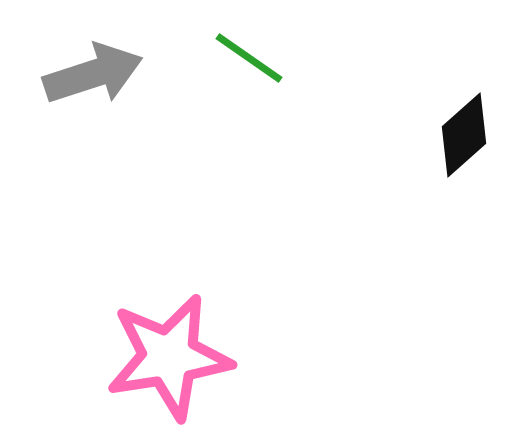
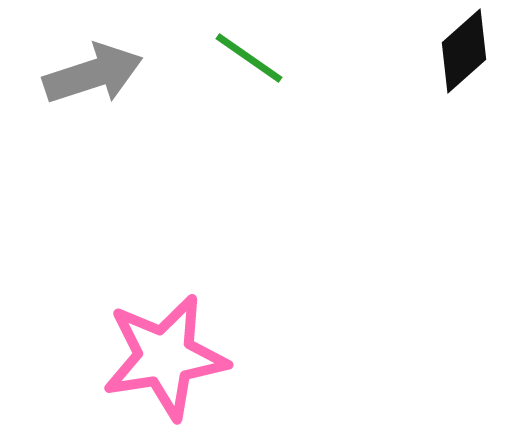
black diamond: moved 84 px up
pink star: moved 4 px left
